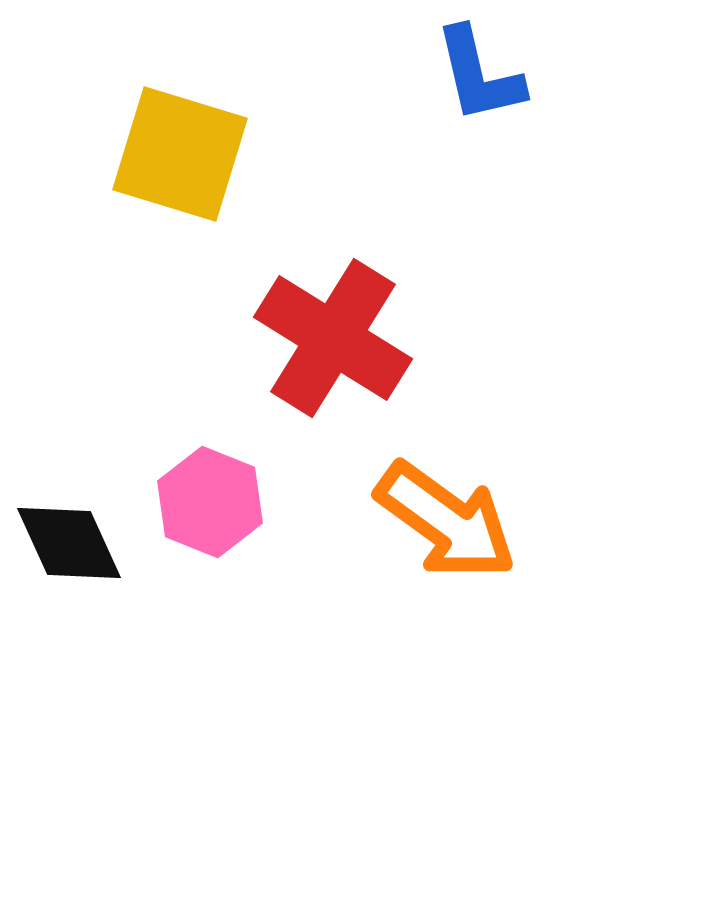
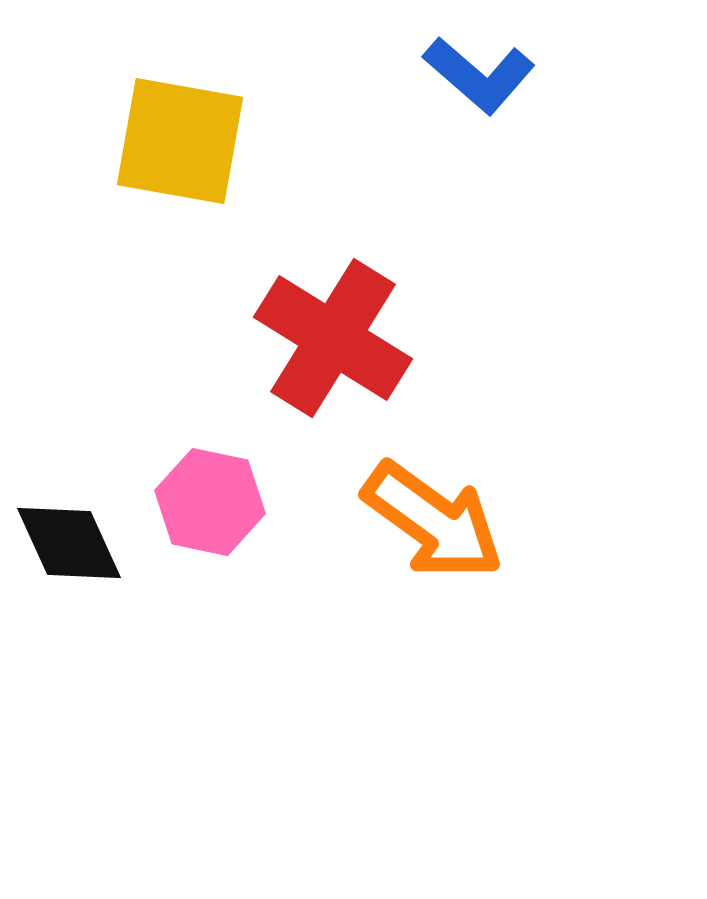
blue L-shape: rotated 36 degrees counterclockwise
yellow square: moved 13 px up; rotated 7 degrees counterclockwise
pink hexagon: rotated 10 degrees counterclockwise
orange arrow: moved 13 px left
